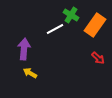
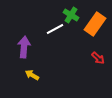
orange rectangle: moved 1 px up
purple arrow: moved 2 px up
yellow arrow: moved 2 px right, 2 px down
